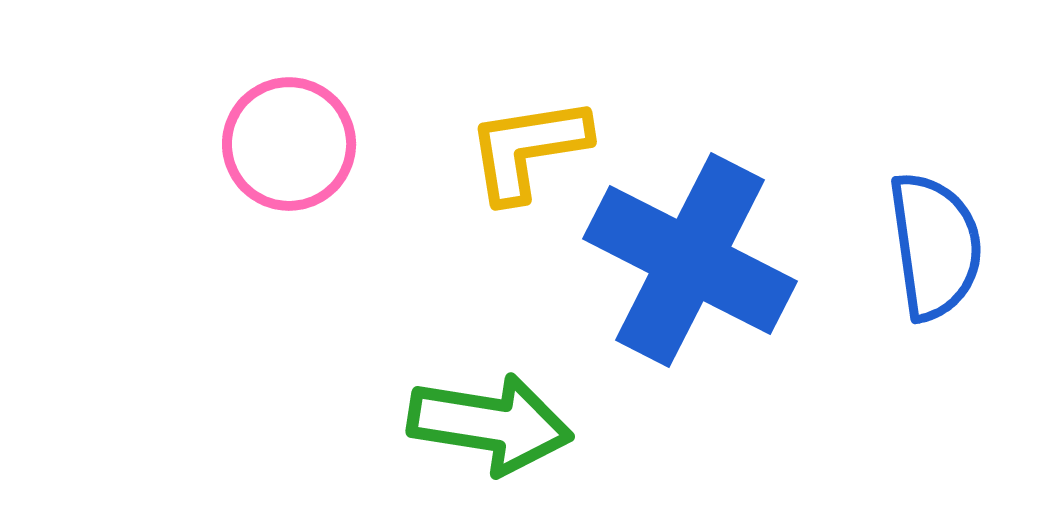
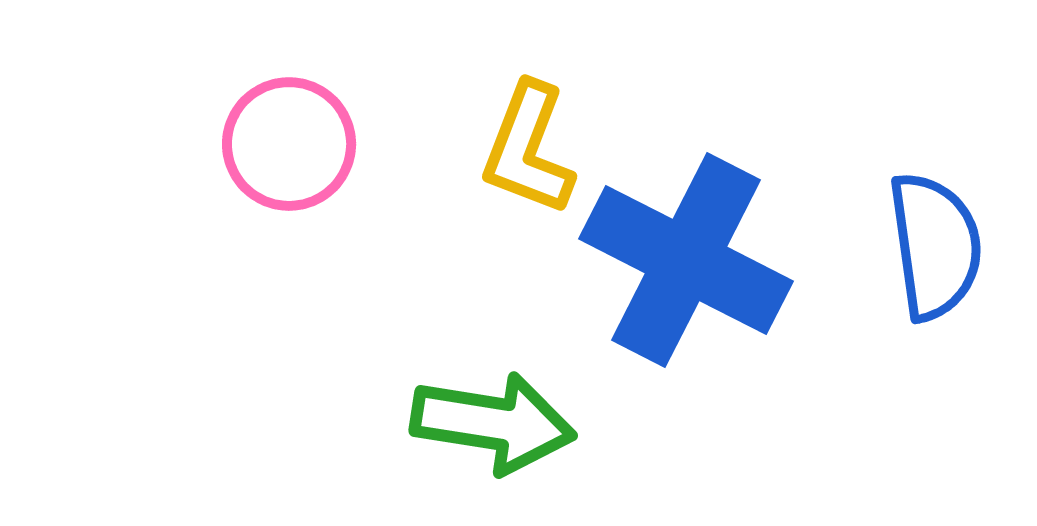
yellow L-shape: rotated 60 degrees counterclockwise
blue cross: moved 4 px left
green arrow: moved 3 px right, 1 px up
